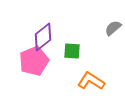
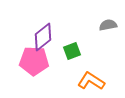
gray semicircle: moved 5 px left, 3 px up; rotated 30 degrees clockwise
green square: rotated 24 degrees counterclockwise
pink pentagon: rotated 24 degrees clockwise
